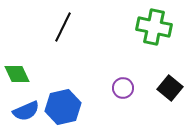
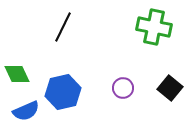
blue hexagon: moved 15 px up
